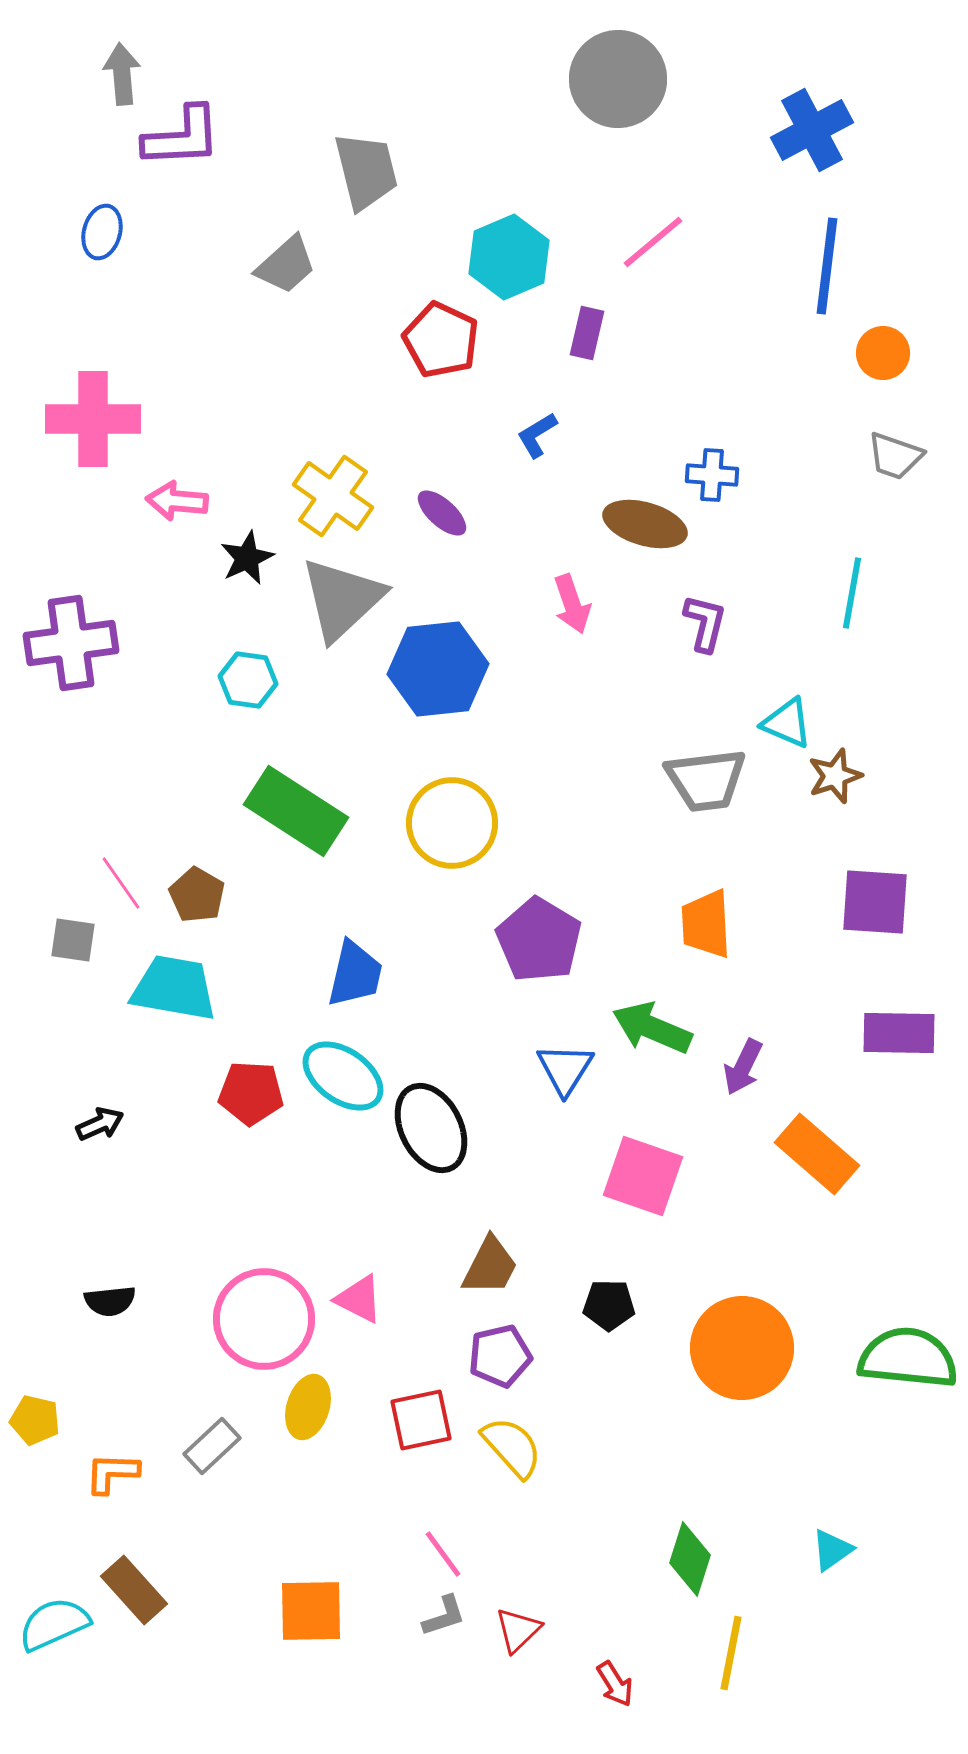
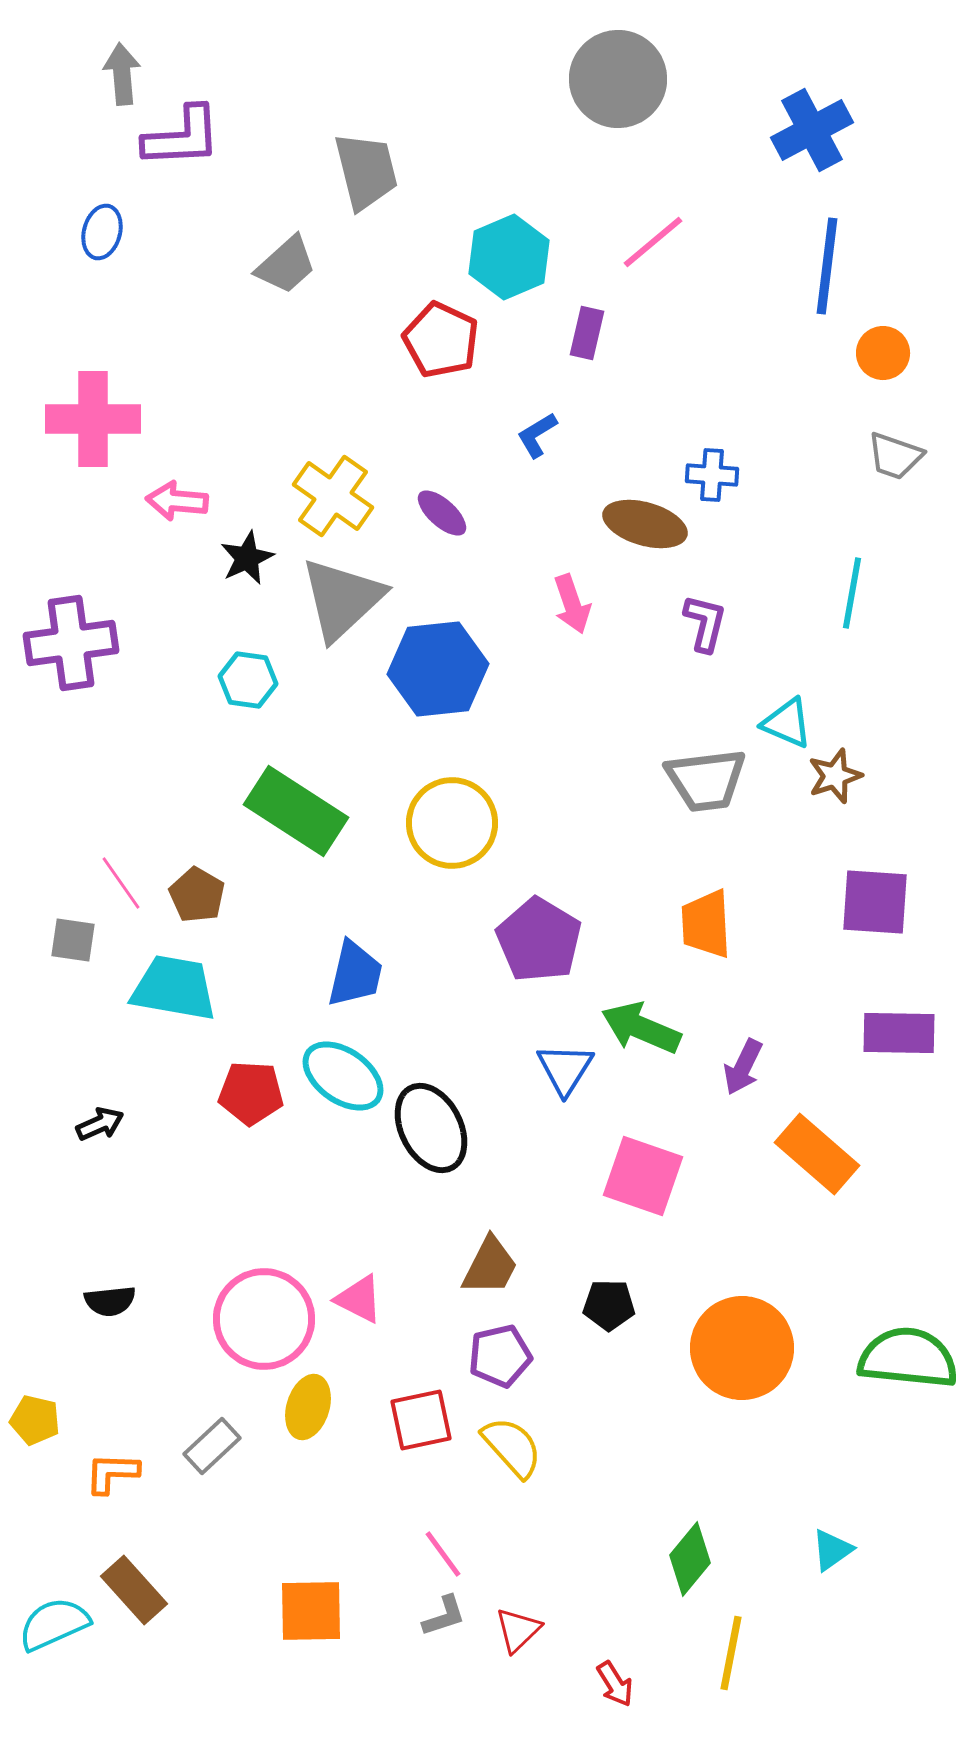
green arrow at (652, 1028): moved 11 px left
green diamond at (690, 1559): rotated 22 degrees clockwise
